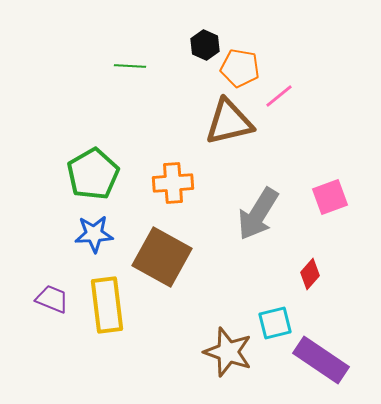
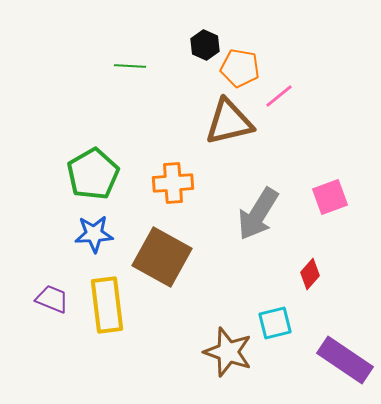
purple rectangle: moved 24 px right
